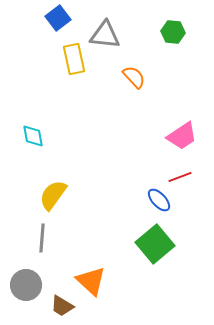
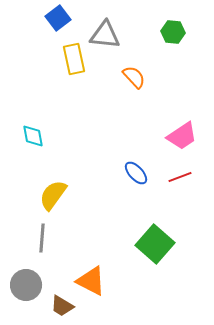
blue ellipse: moved 23 px left, 27 px up
green square: rotated 9 degrees counterclockwise
orange triangle: rotated 16 degrees counterclockwise
